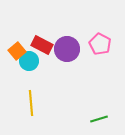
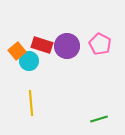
red rectangle: rotated 10 degrees counterclockwise
purple circle: moved 3 px up
